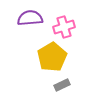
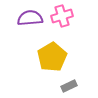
pink cross: moved 2 px left, 11 px up
gray rectangle: moved 7 px right, 1 px down
